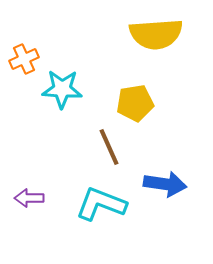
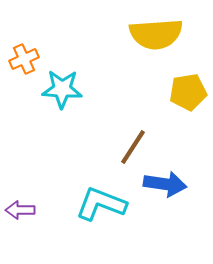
yellow pentagon: moved 53 px right, 11 px up
brown line: moved 24 px right; rotated 57 degrees clockwise
purple arrow: moved 9 px left, 12 px down
